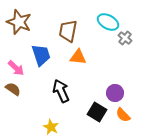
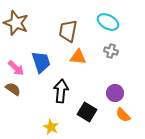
brown star: moved 3 px left, 1 px down
gray cross: moved 14 px left, 13 px down; rotated 24 degrees counterclockwise
blue trapezoid: moved 7 px down
black arrow: rotated 30 degrees clockwise
black square: moved 10 px left
